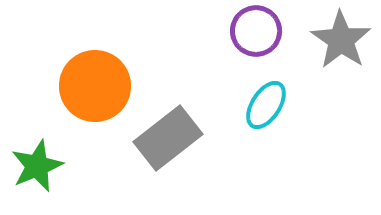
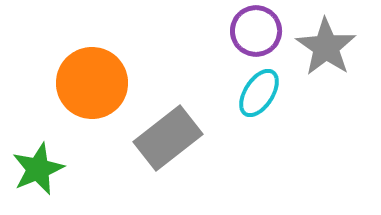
gray star: moved 15 px left, 7 px down
orange circle: moved 3 px left, 3 px up
cyan ellipse: moved 7 px left, 12 px up
green star: moved 1 px right, 3 px down
